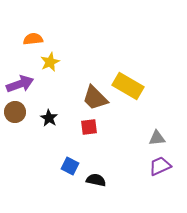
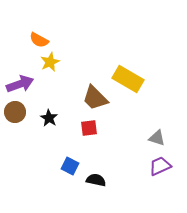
orange semicircle: moved 6 px right, 1 px down; rotated 144 degrees counterclockwise
yellow rectangle: moved 7 px up
red square: moved 1 px down
gray triangle: rotated 24 degrees clockwise
